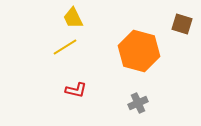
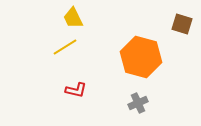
orange hexagon: moved 2 px right, 6 px down
